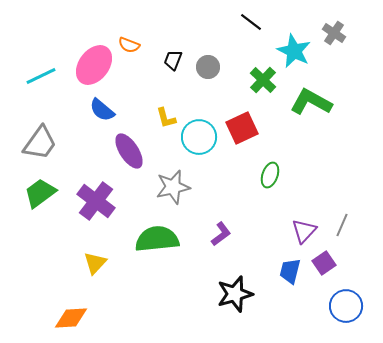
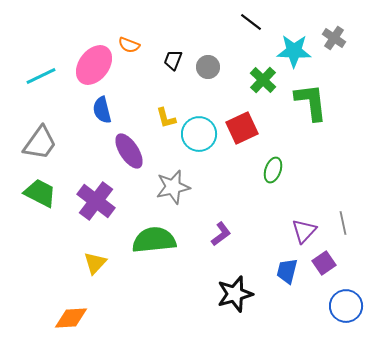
gray cross: moved 5 px down
cyan star: rotated 24 degrees counterclockwise
green L-shape: rotated 54 degrees clockwise
blue semicircle: rotated 36 degrees clockwise
cyan circle: moved 3 px up
green ellipse: moved 3 px right, 5 px up
green trapezoid: rotated 64 degrees clockwise
gray line: moved 1 px right, 2 px up; rotated 35 degrees counterclockwise
green semicircle: moved 3 px left, 1 px down
blue trapezoid: moved 3 px left
